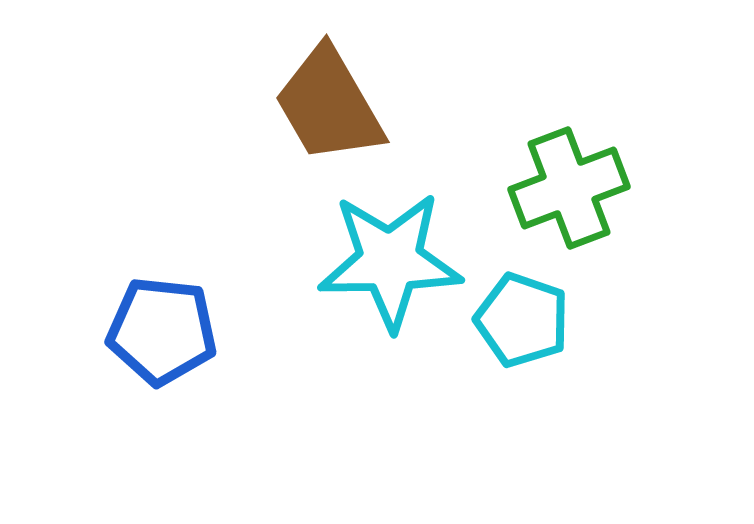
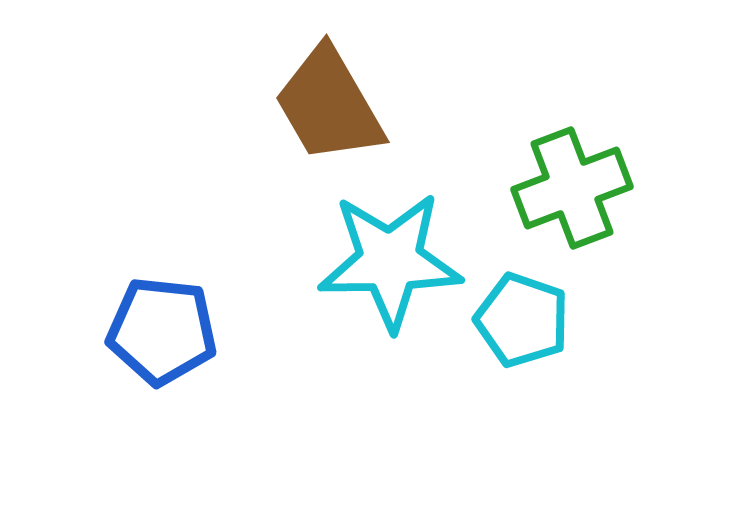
green cross: moved 3 px right
